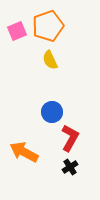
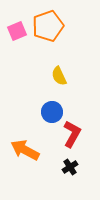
yellow semicircle: moved 9 px right, 16 px down
red L-shape: moved 2 px right, 4 px up
orange arrow: moved 1 px right, 2 px up
